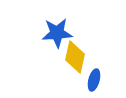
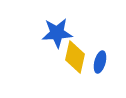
blue ellipse: moved 6 px right, 18 px up
